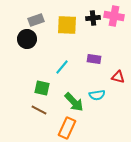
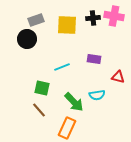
cyan line: rotated 28 degrees clockwise
brown line: rotated 21 degrees clockwise
